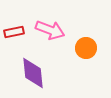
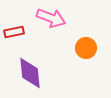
pink arrow: moved 1 px right, 12 px up
purple diamond: moved 3 px left
